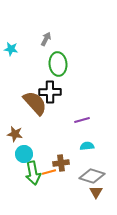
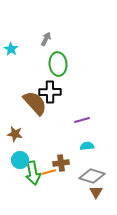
cyan star: rotated 24 degrees clockwise
cyan circle: moved 4 px left, 6 px down
